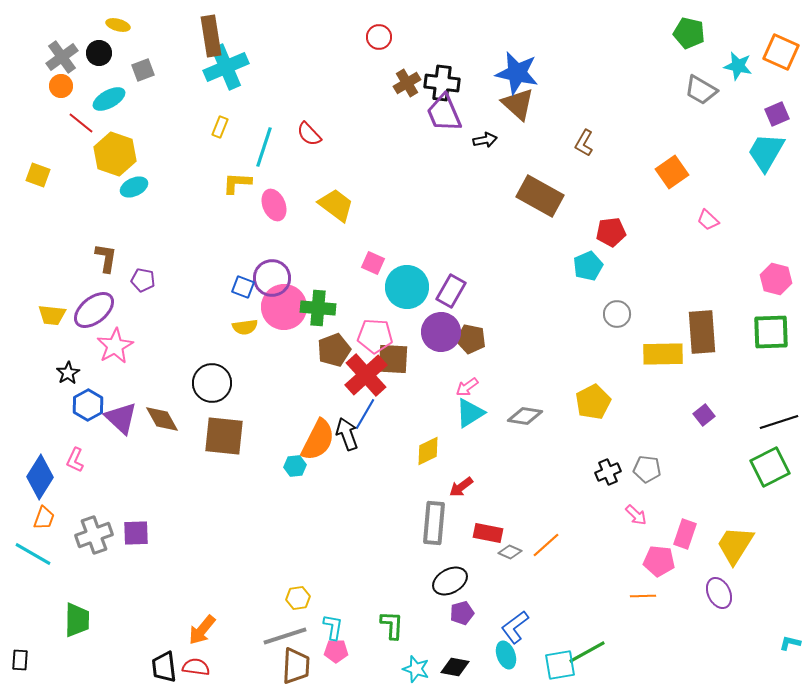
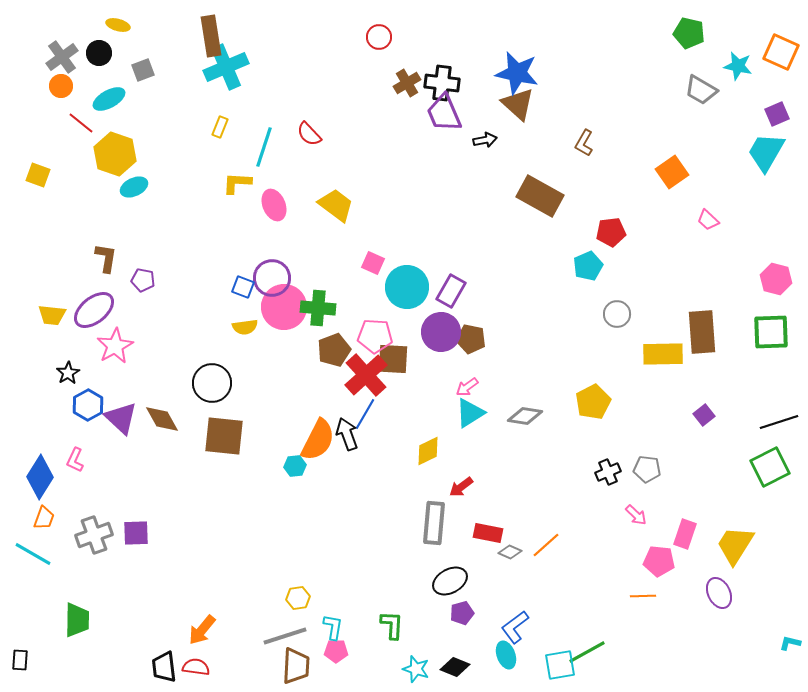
black diamond at (455, 667): rotated 12 degrees clockwise
